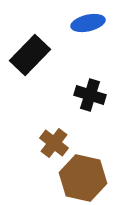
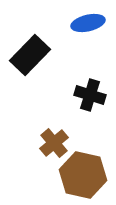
brown cross: rotated 12 degrees clockwise
brown hexagon: moved 3 px up
